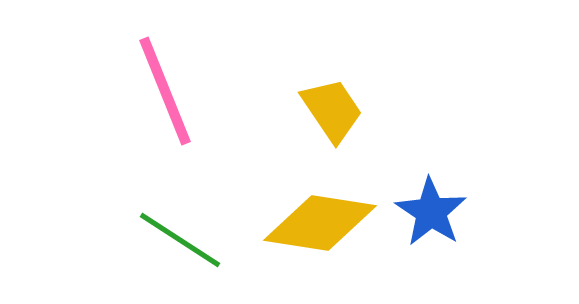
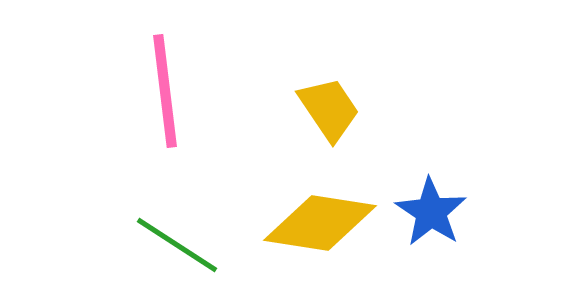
pink line: rotated 15 degrees clockwise
yellow trapezoid: moved 3 px left, 1 px up
green line: moved 3 px left, 5 px down
